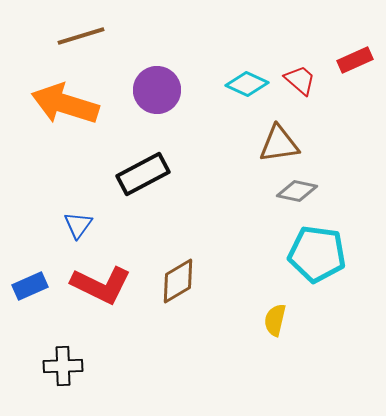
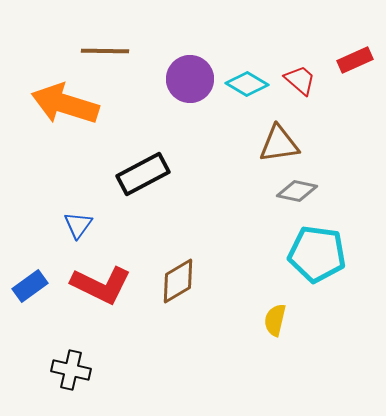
brown line: moved 24 px right, 15 px down; rotated 18 degrees clockwise
cyan diamond: rotated 6 degrees clockwise
purple circle: moved 33 px right, 11 px up
blue rectangle: rotated 12 degrees counterclockwise
black cross: moved 8 px right, 4 px down; rotated 15 degrees clockwise
